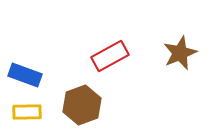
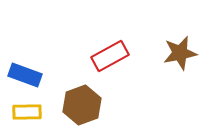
brown star: rotated 12 degrees clockwise
